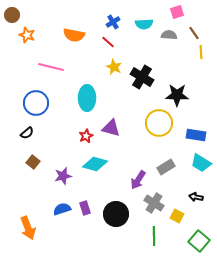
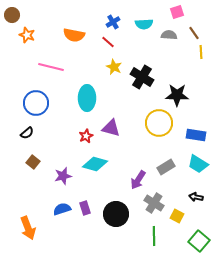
cyan trapezoid: moved 3 px left, 1 px down
